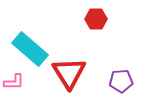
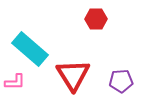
red triangle: moved 4 px right, 2 px down
pink L-shape: moved 1 px right
